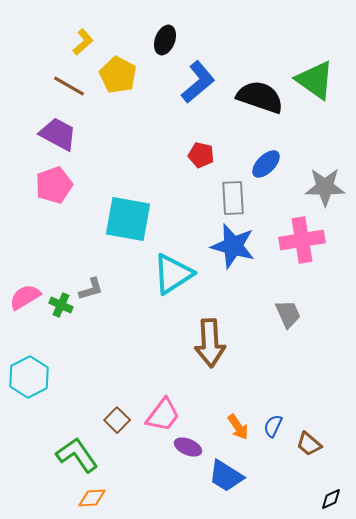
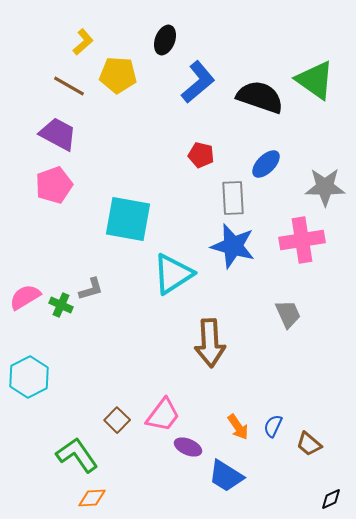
yellow pentagon: rotated 24 degrees counterclockwise
